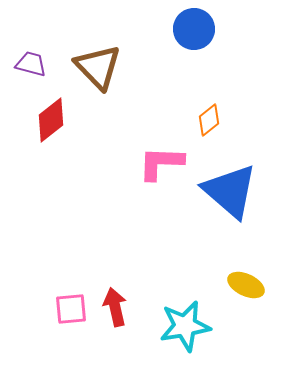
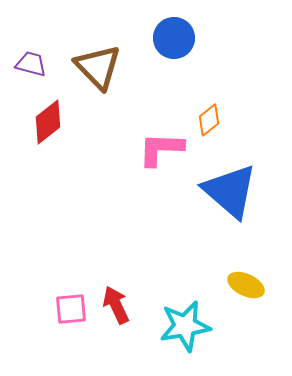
blue circle: moved 20 px left, 9 px down
red diamond: moved 3 px left, 2 px down
pink L-shape: moved 14 px up
red arrow: moved 1 px right, 2 px up; rotated 12 degrees counterclockwise
